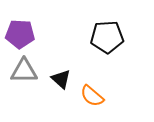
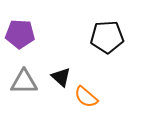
gray triangle: moved 11 px down
black triangle: moved 2 px up
orange semicircle: moved 6 px left, 1 px down
